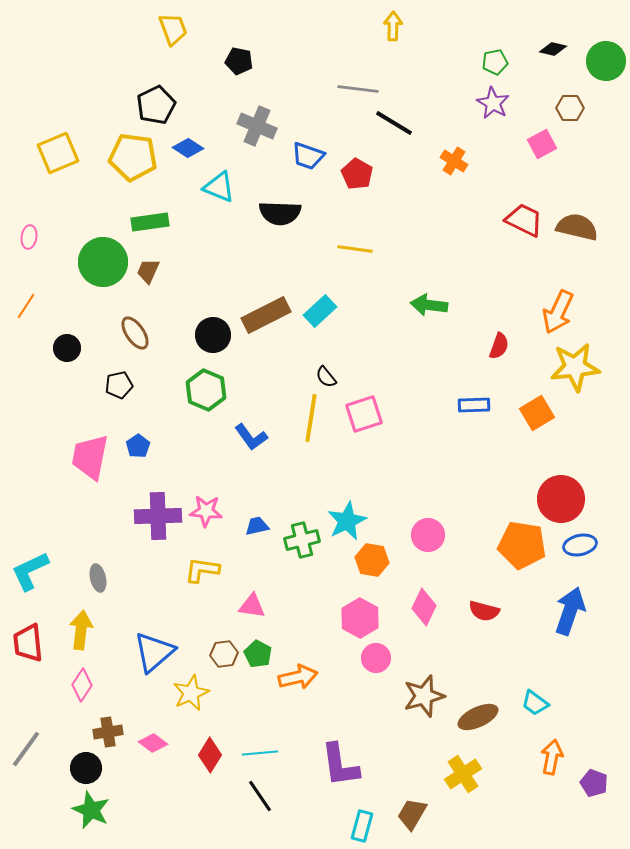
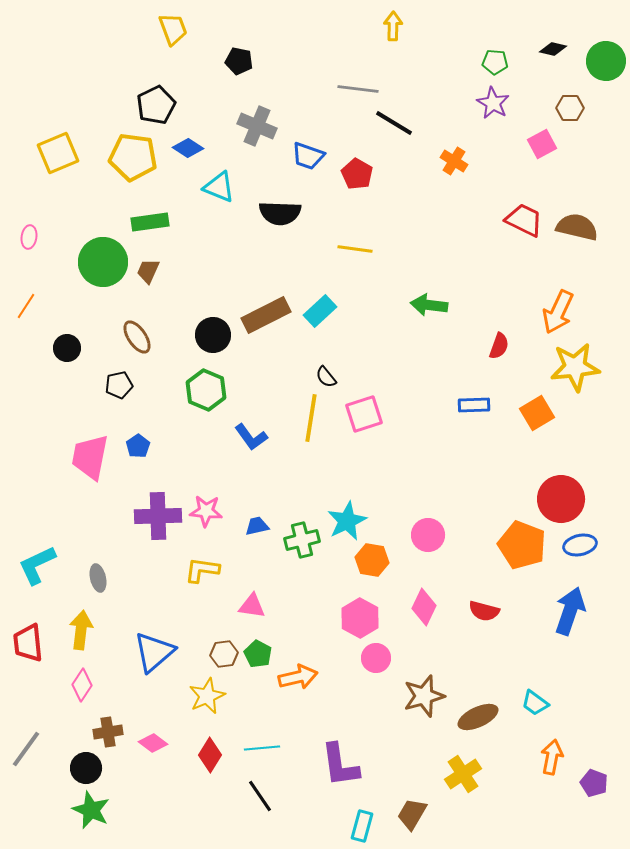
green pentagon at (495, 62): rotated 15 degrees clockwise
brown ellipse at (135, 333): moved 2 px right, 4 px down
orange pentagon at (522, 545): rotated 12 degrees clockwise
cyan L-shape at (30, 571): moved 7 px right, 6 px up
yellow star at (191, 693): moved 16 px right, 3 px down
cyan line at (260, 753): moved 2 px right, 5 px up
